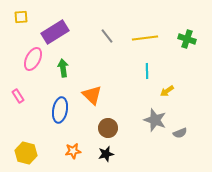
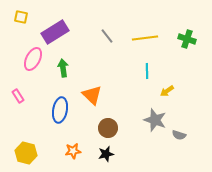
yellow square: rotated 16 degrees clockwise
gray semicircle: moved 1 px left, 2 px down; rotated 40 degrees clockwise
